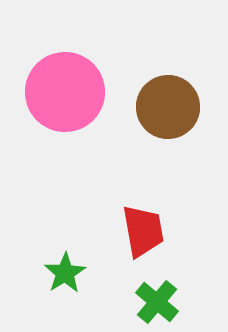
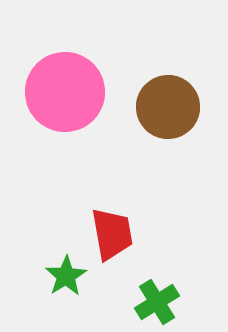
red trapezoid: moved 31 px left, 3 px down
green star: moved 1 px right, 3 px down
green cross: rotated 18 degrees clockwise
